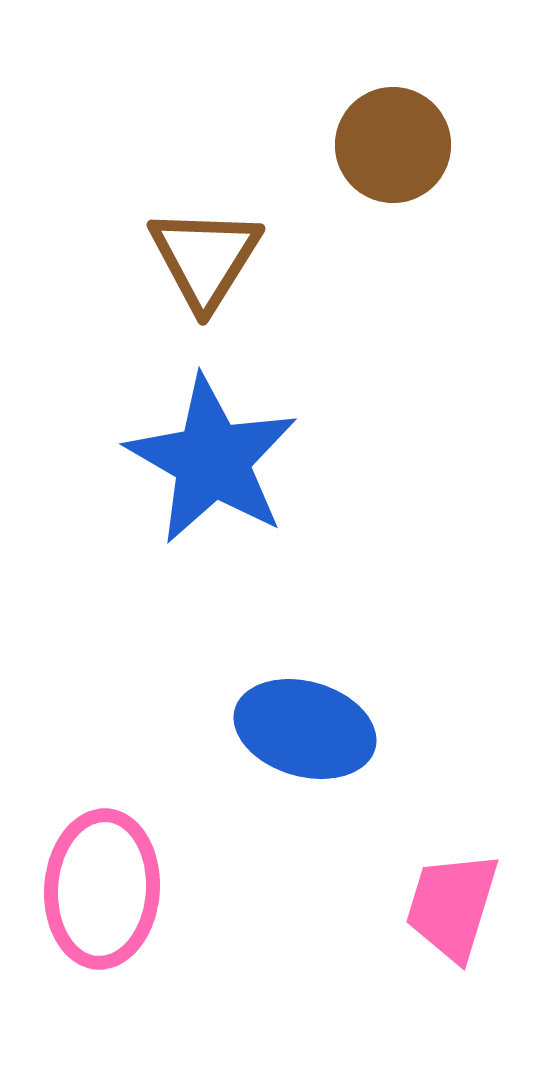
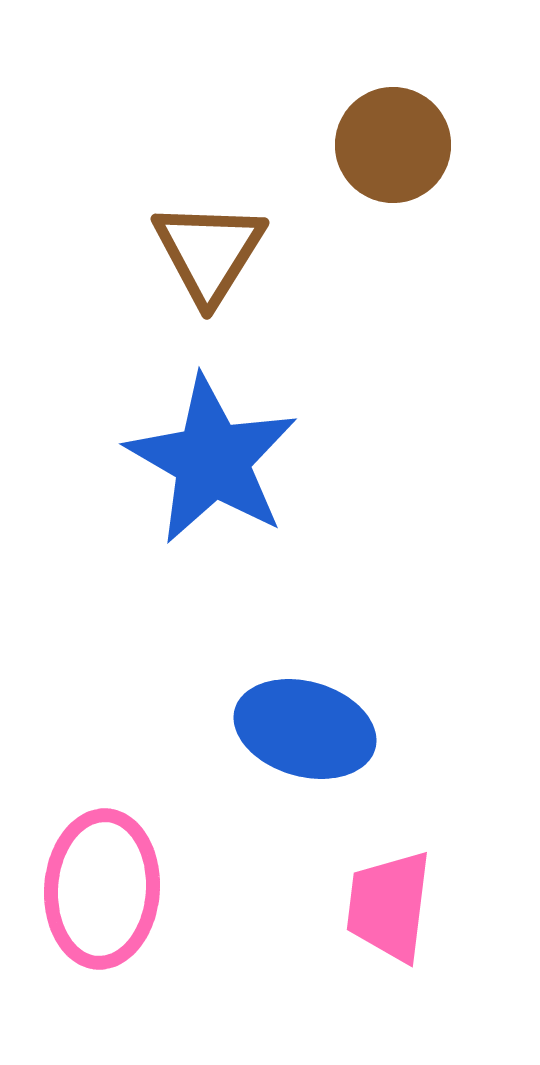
brown triangle: moved 4 px right, 6 px up
pink trapezoid: moved 63 px left; rotated 10 degrees counterclockwise
